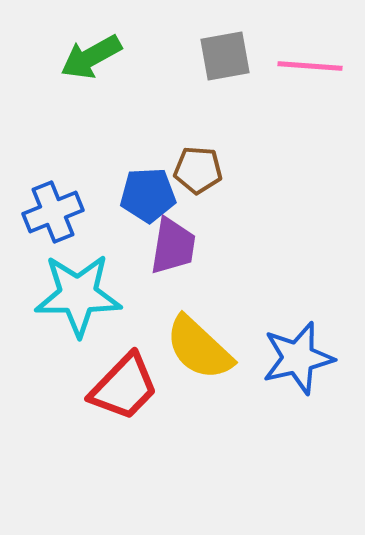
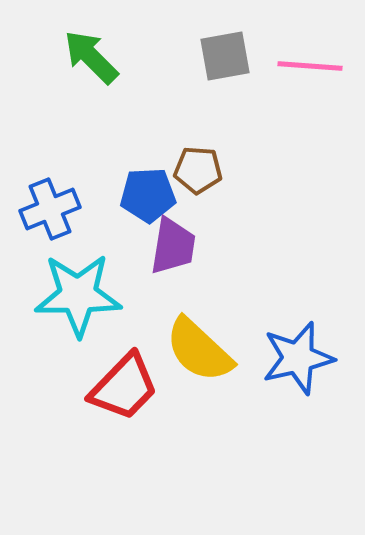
green arrow: rotated 74 degrees clockwise
blue cross: moved 3 px left, 3 px up
yellow semicircle: moved 2 px down
